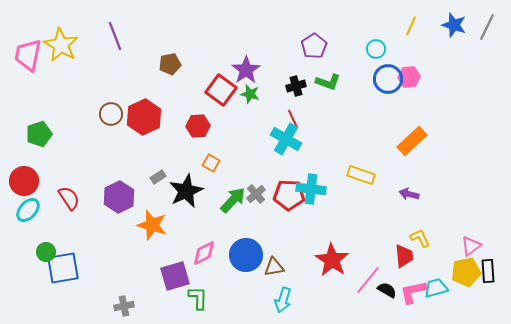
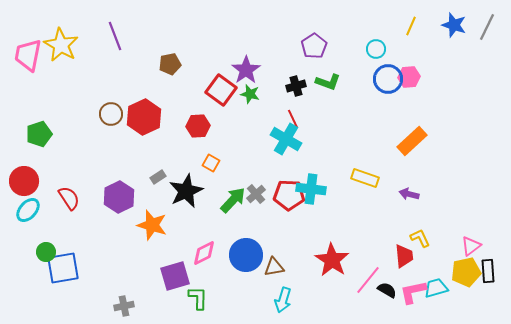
yellow rectangle at (361, 175): moved 4 px right, 3 px down
